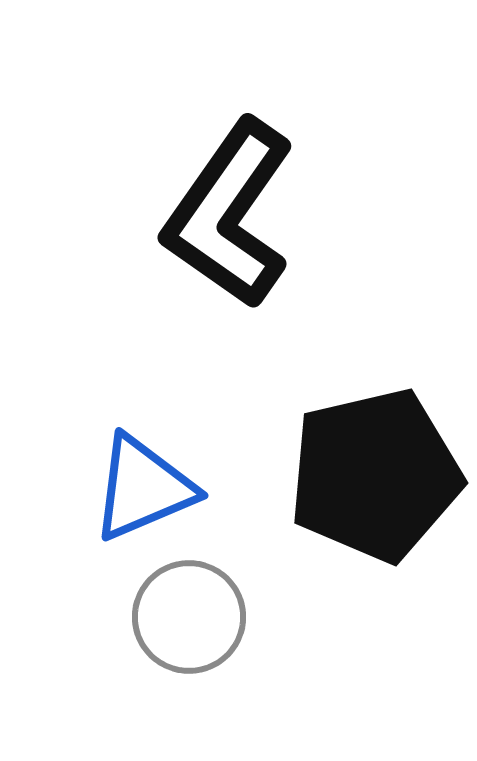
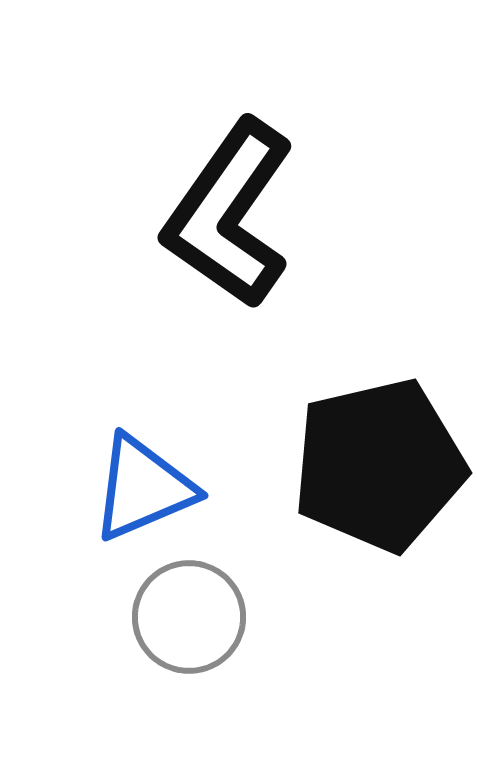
black pentagon: moved 4 px right, 10 px up
